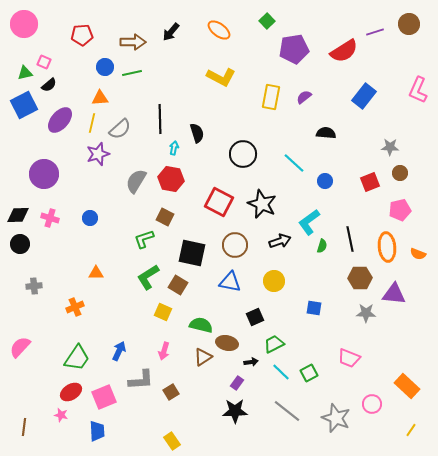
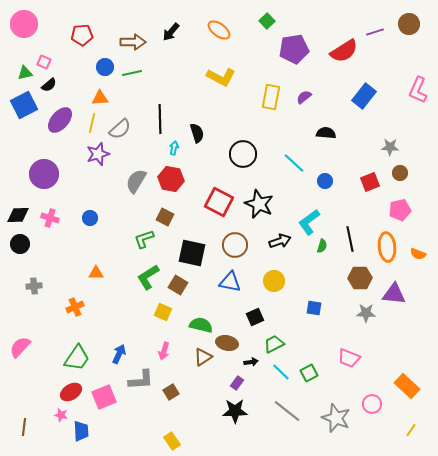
black star at (262, 204): moved 3 px left
blue arrow at (119, 351): moved 3 px down
blue trapezoid at (97, 431): moved 16 px left
